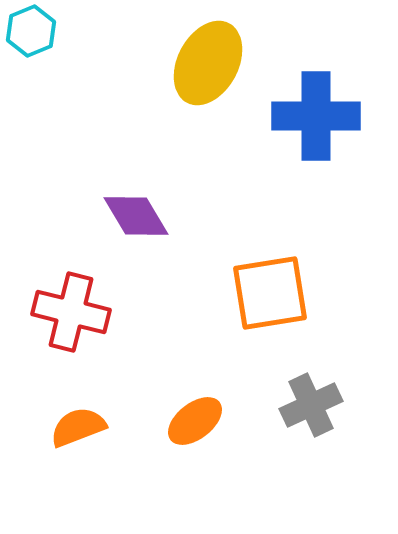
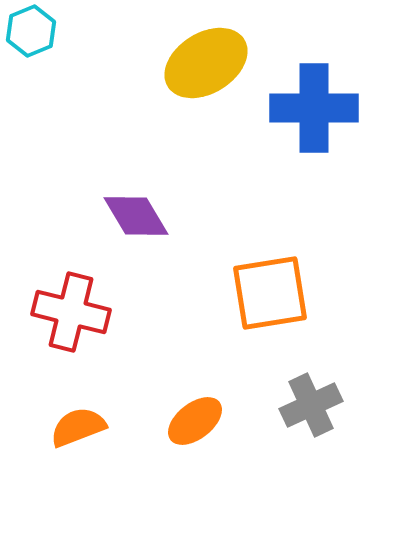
yellow ellipse: moved 2 px left; rotated 30 degrees clockwise
blue cross: moved 2 px left, 8 px up
